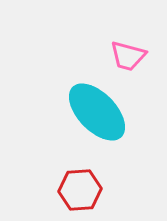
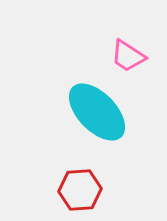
pink trapezoid: rotated 18 degrees clockwise
